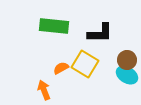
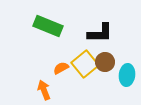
green rectangle: moved 6 px left; rotated 16 degrees clockwise
brown circle: moved 22 px left, 2 px down
yellow square: rotated 20 degrees clockwise
cyan ellipse: rotated 65 degrees clockwise
